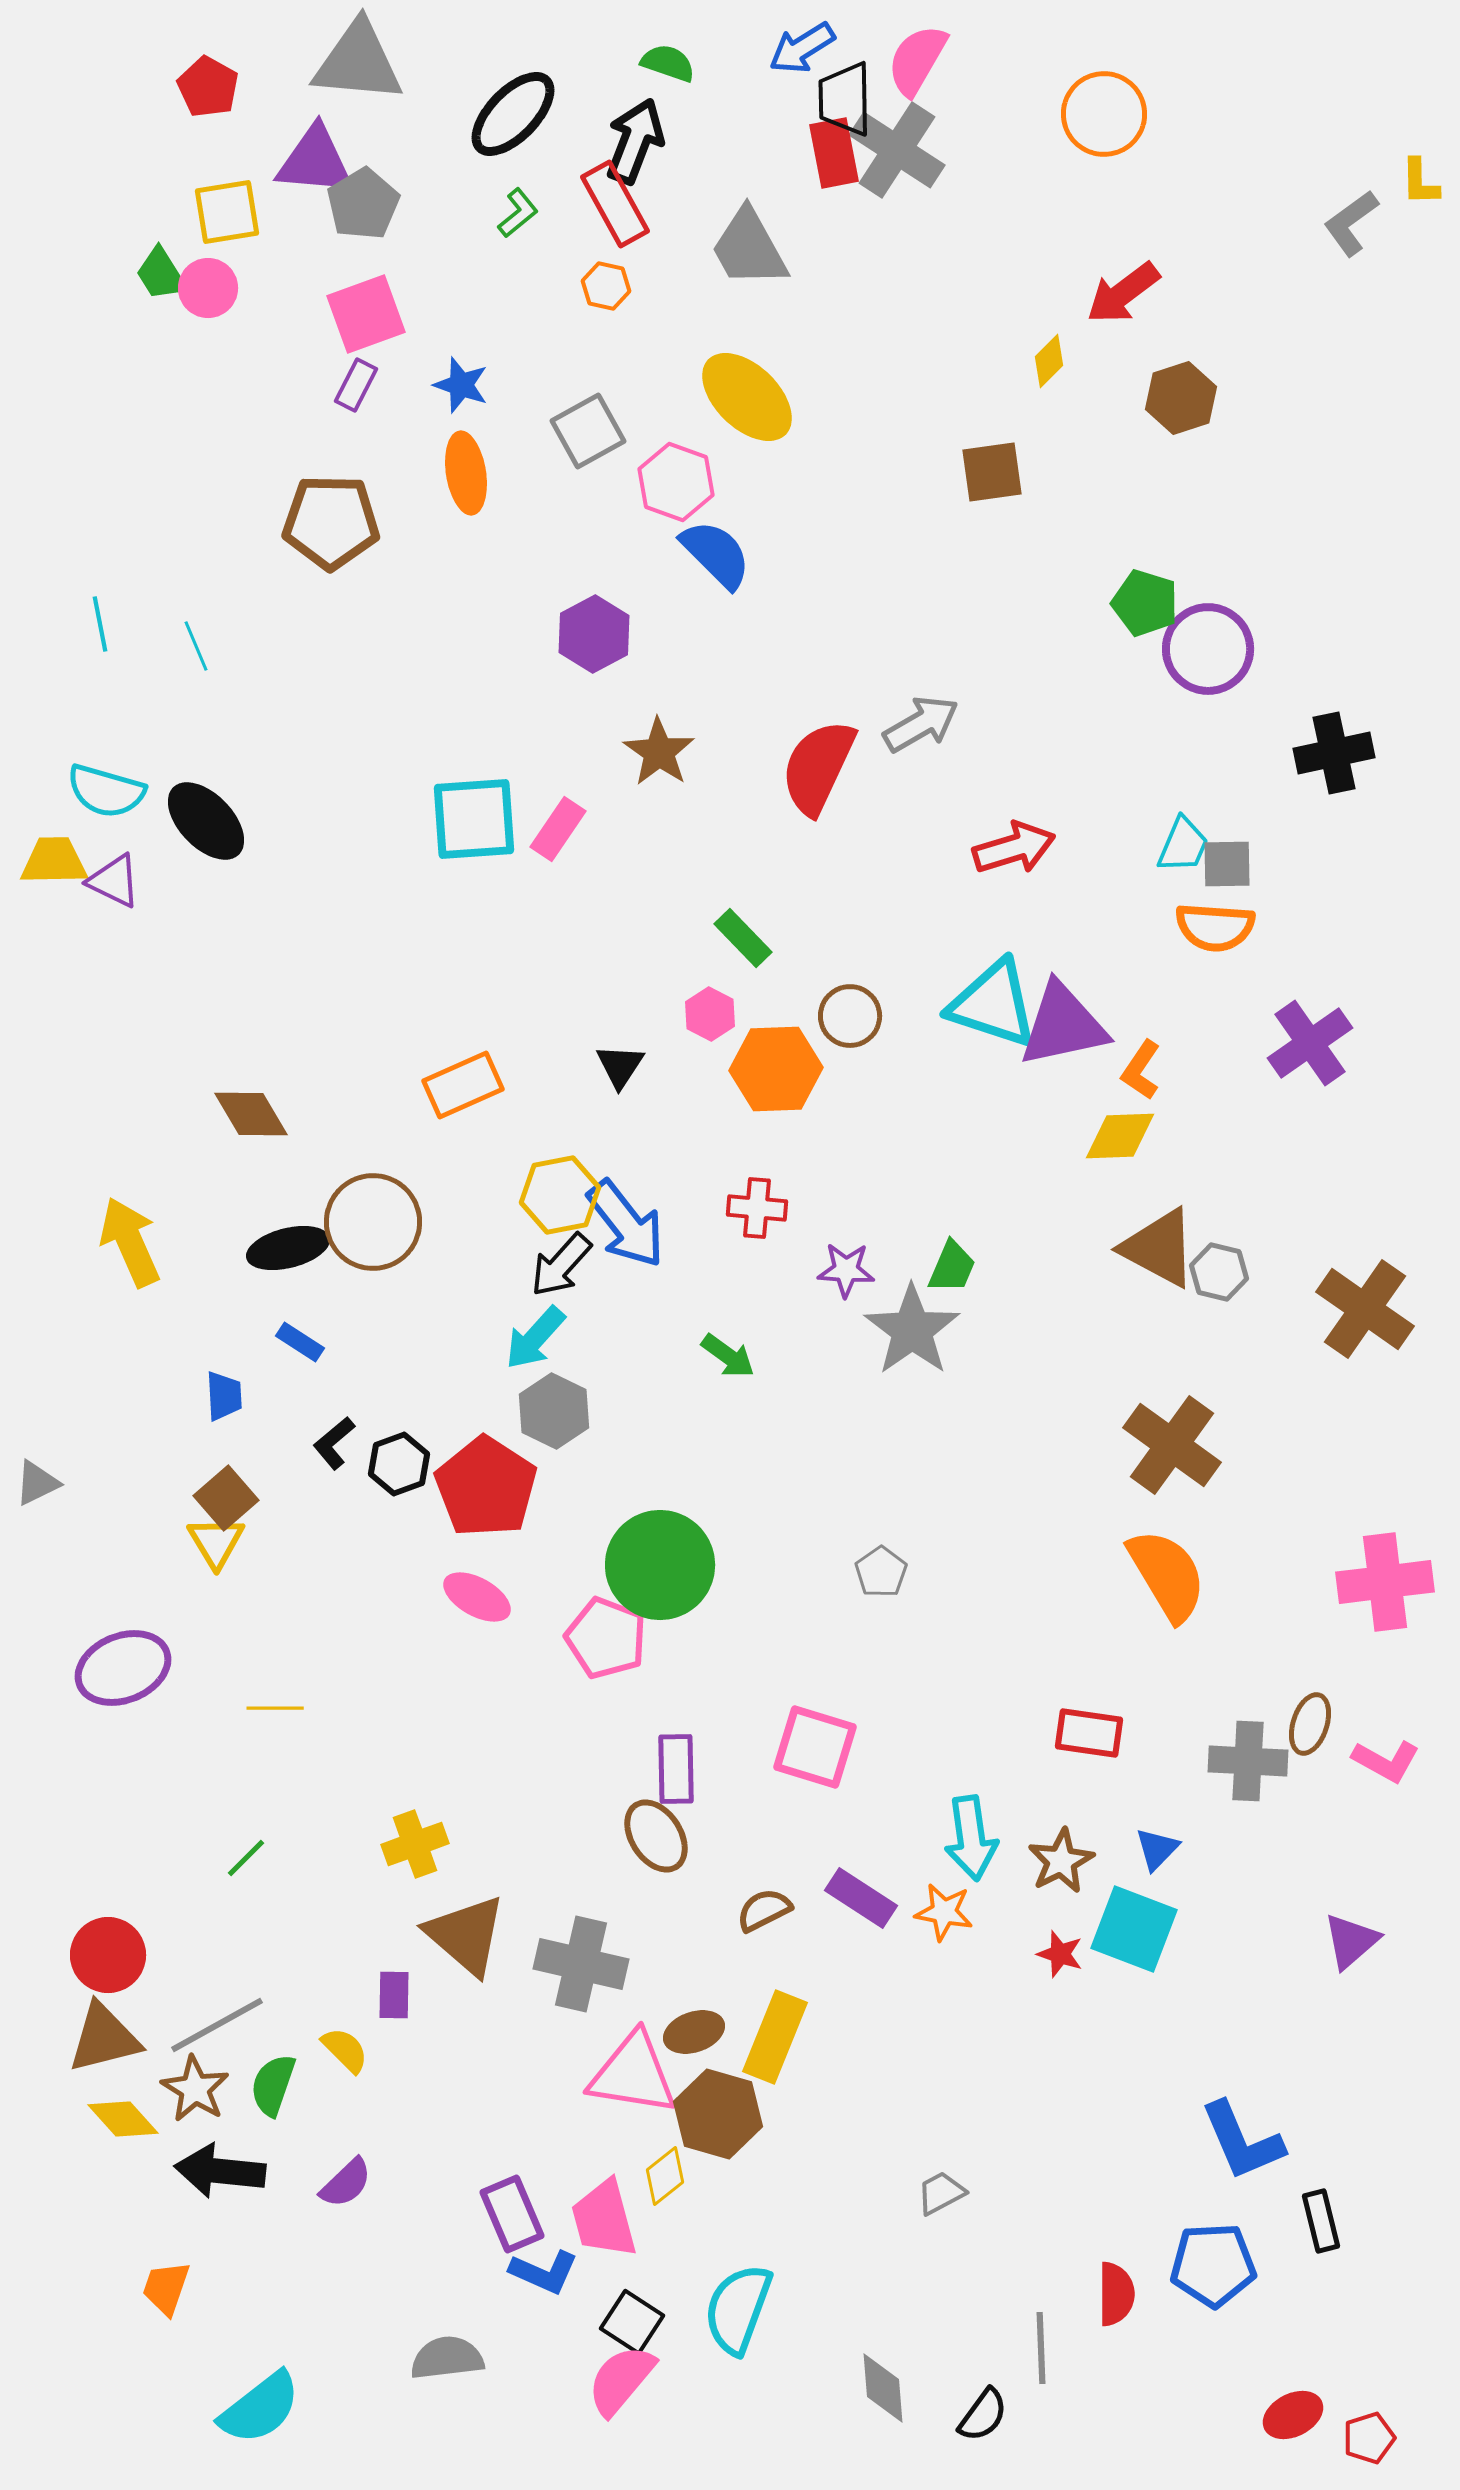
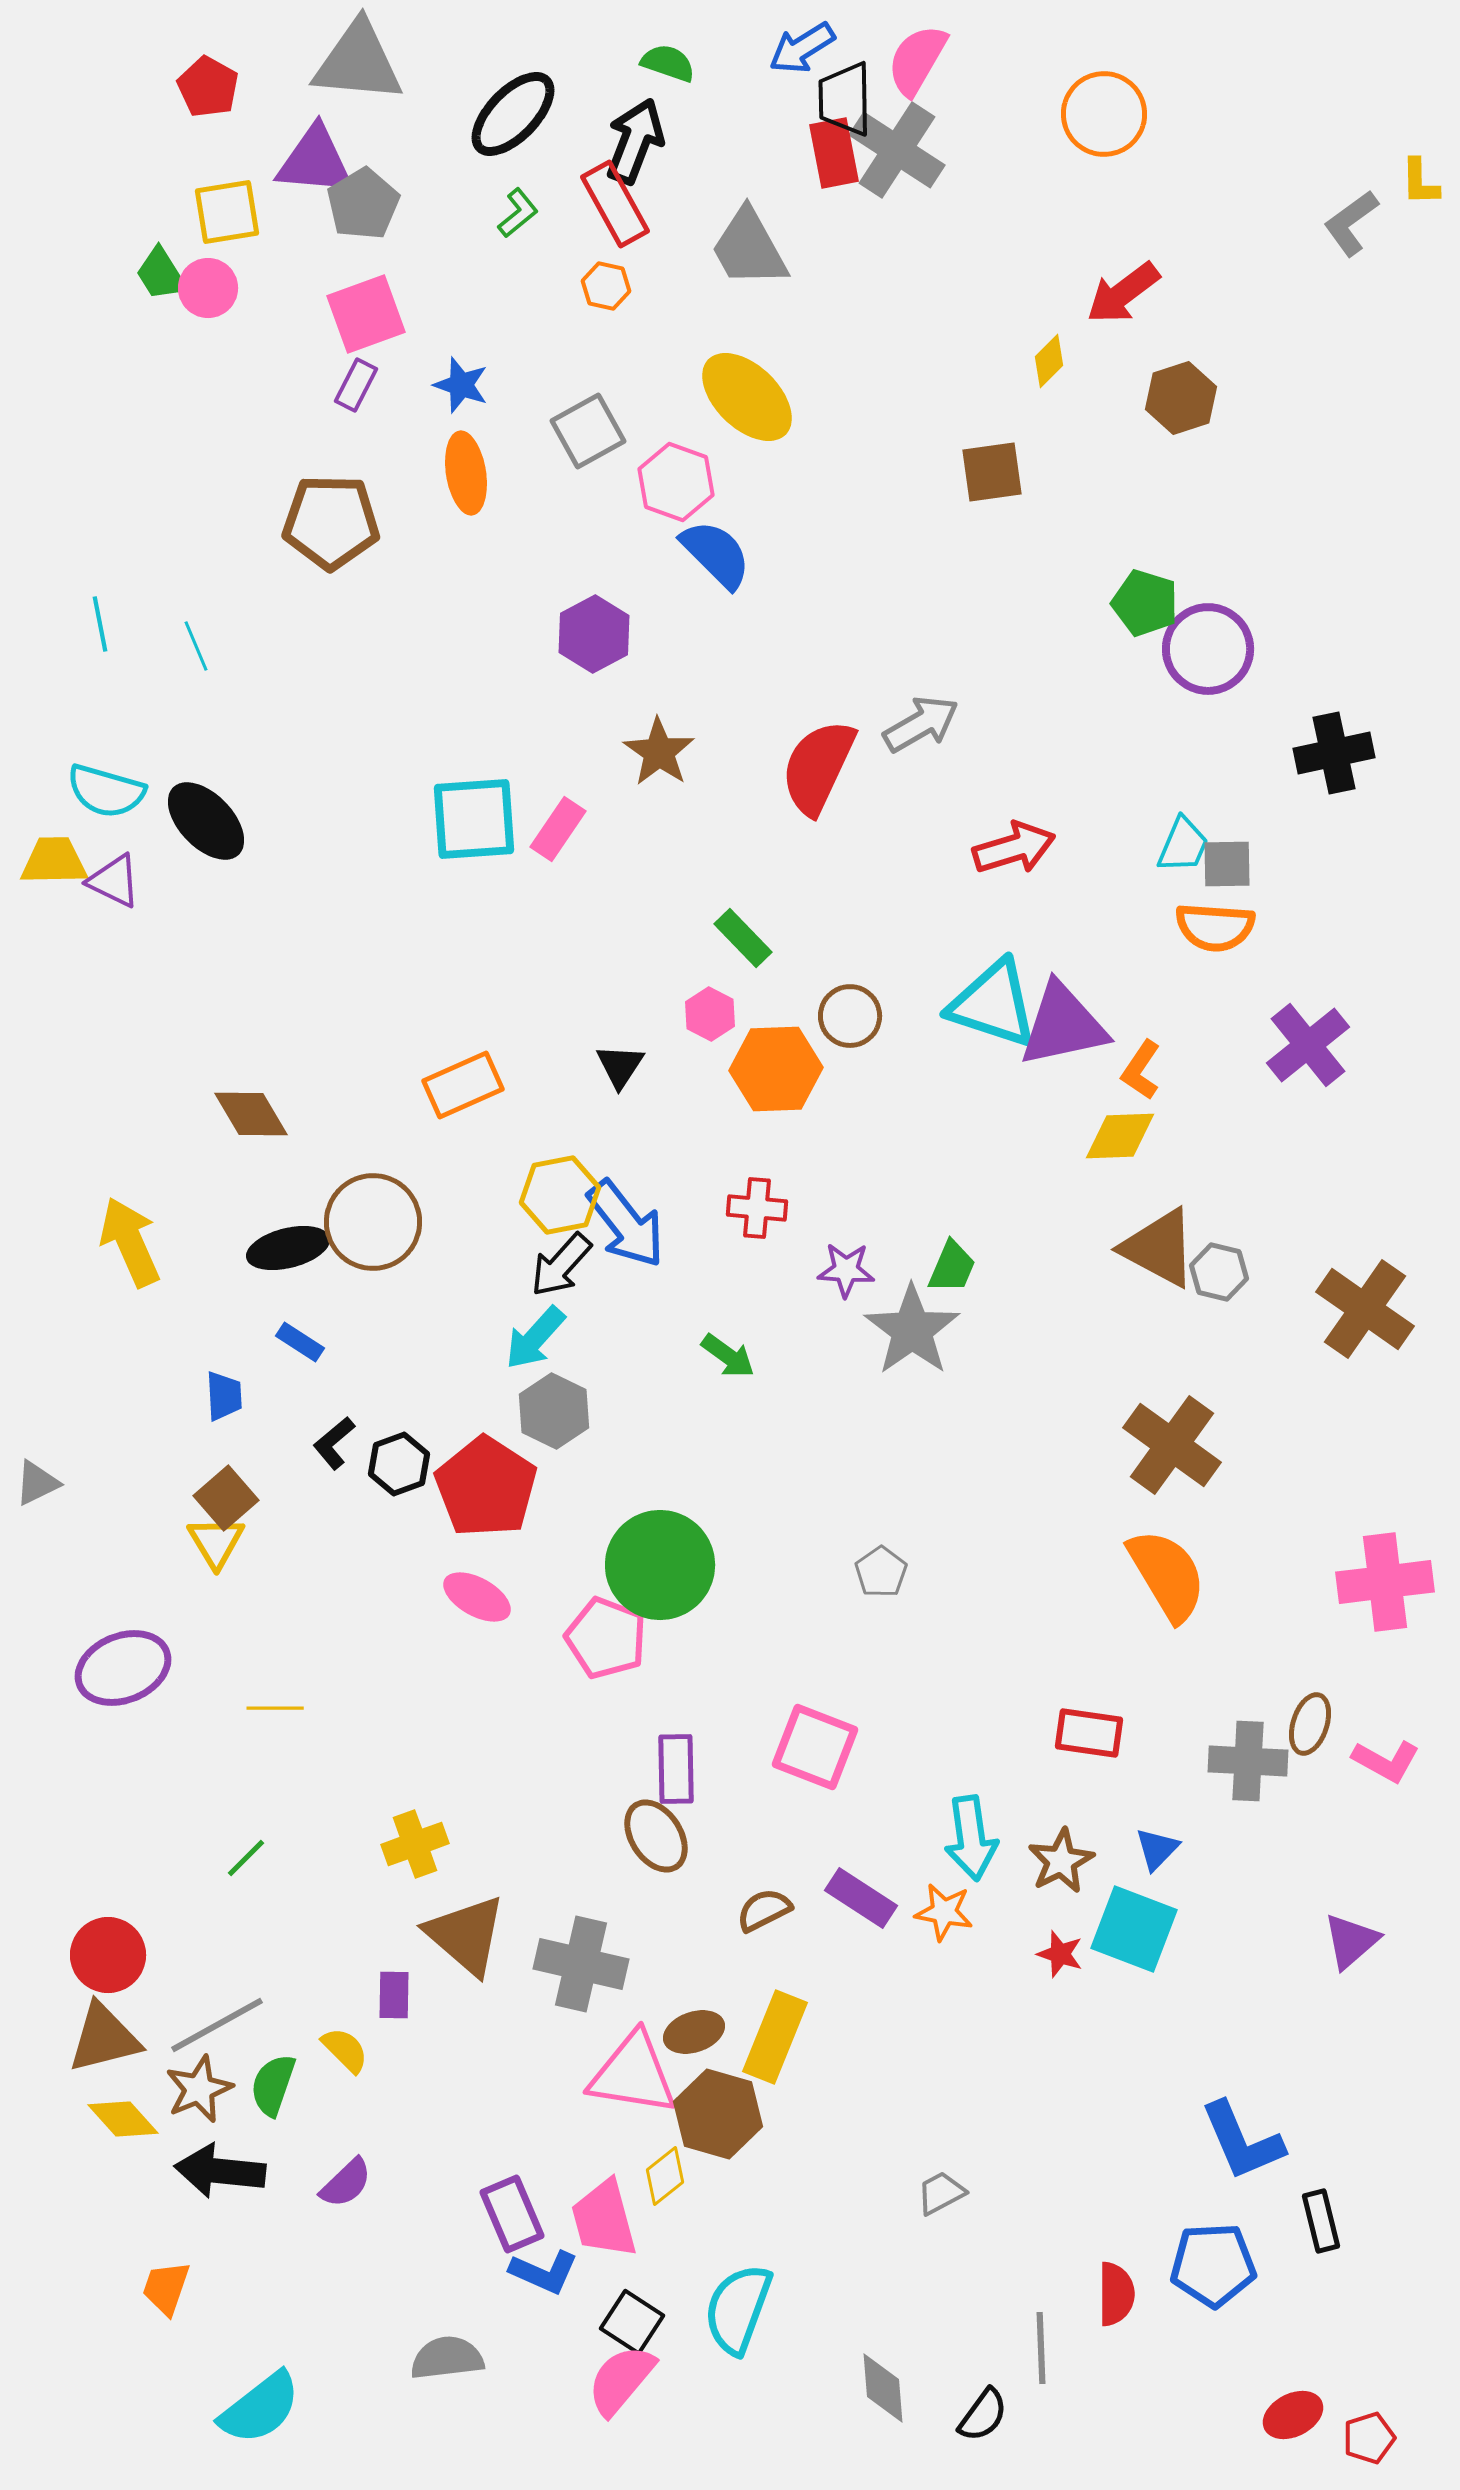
purple cross at (1310, 1043): moved 2 px left, 2 px down; rotated 4 degrees counterclockwise
pink square at (815, 1747): rotated 4 degrees clockwise
brown star at (195, 2089): moved 4 px right; rotated 18 degrees clockwise
